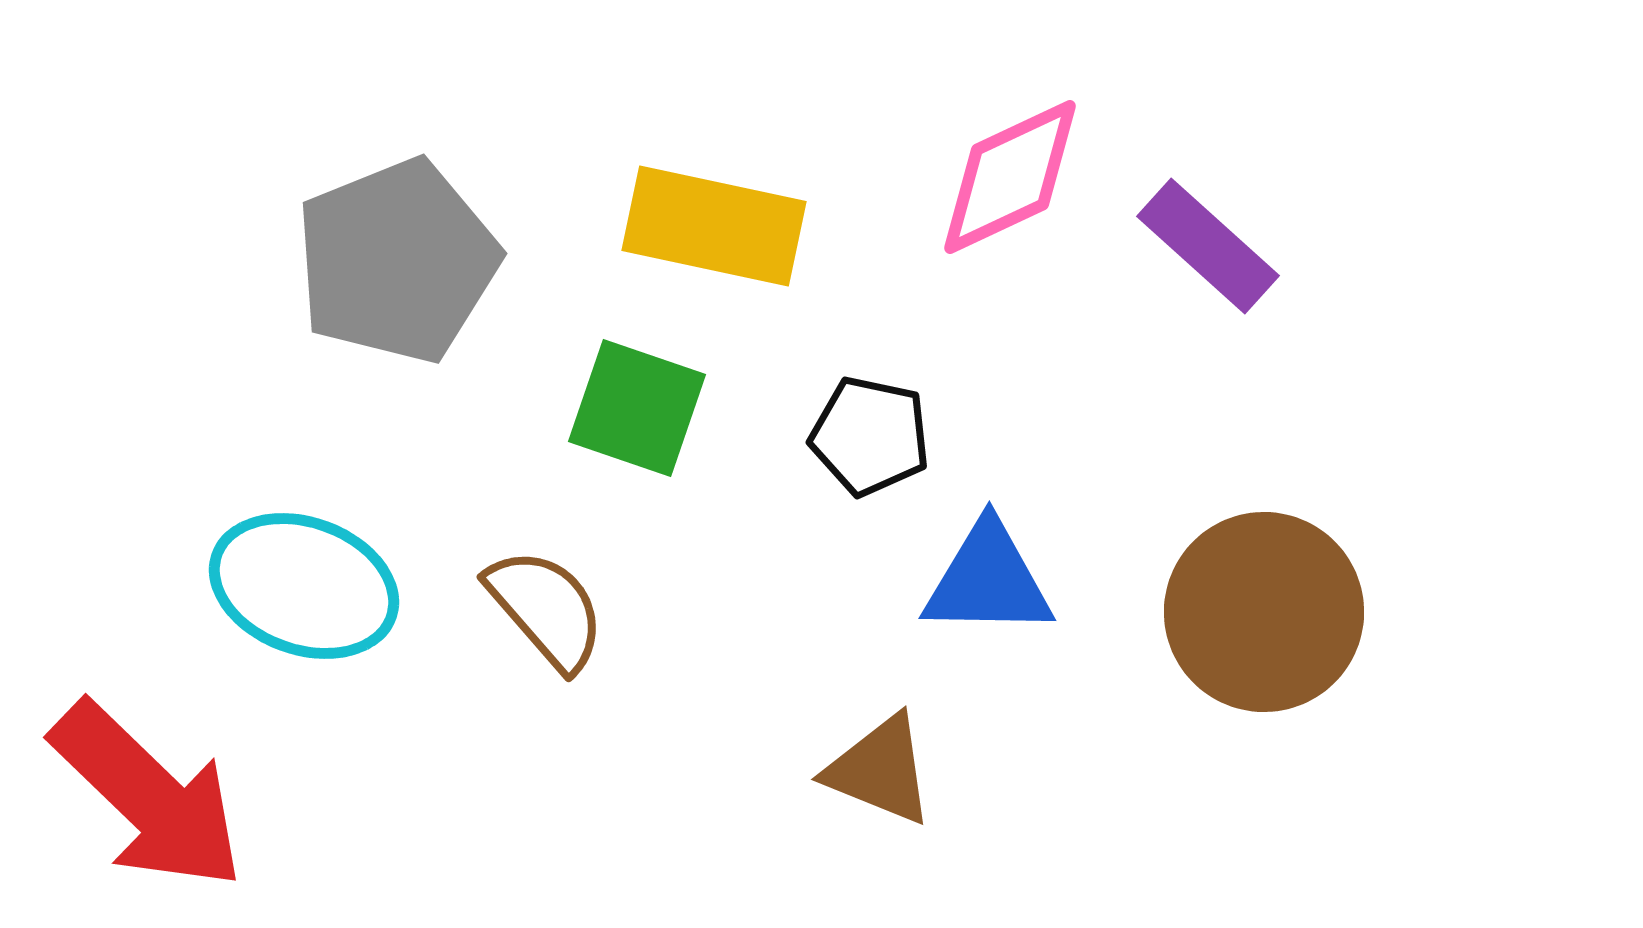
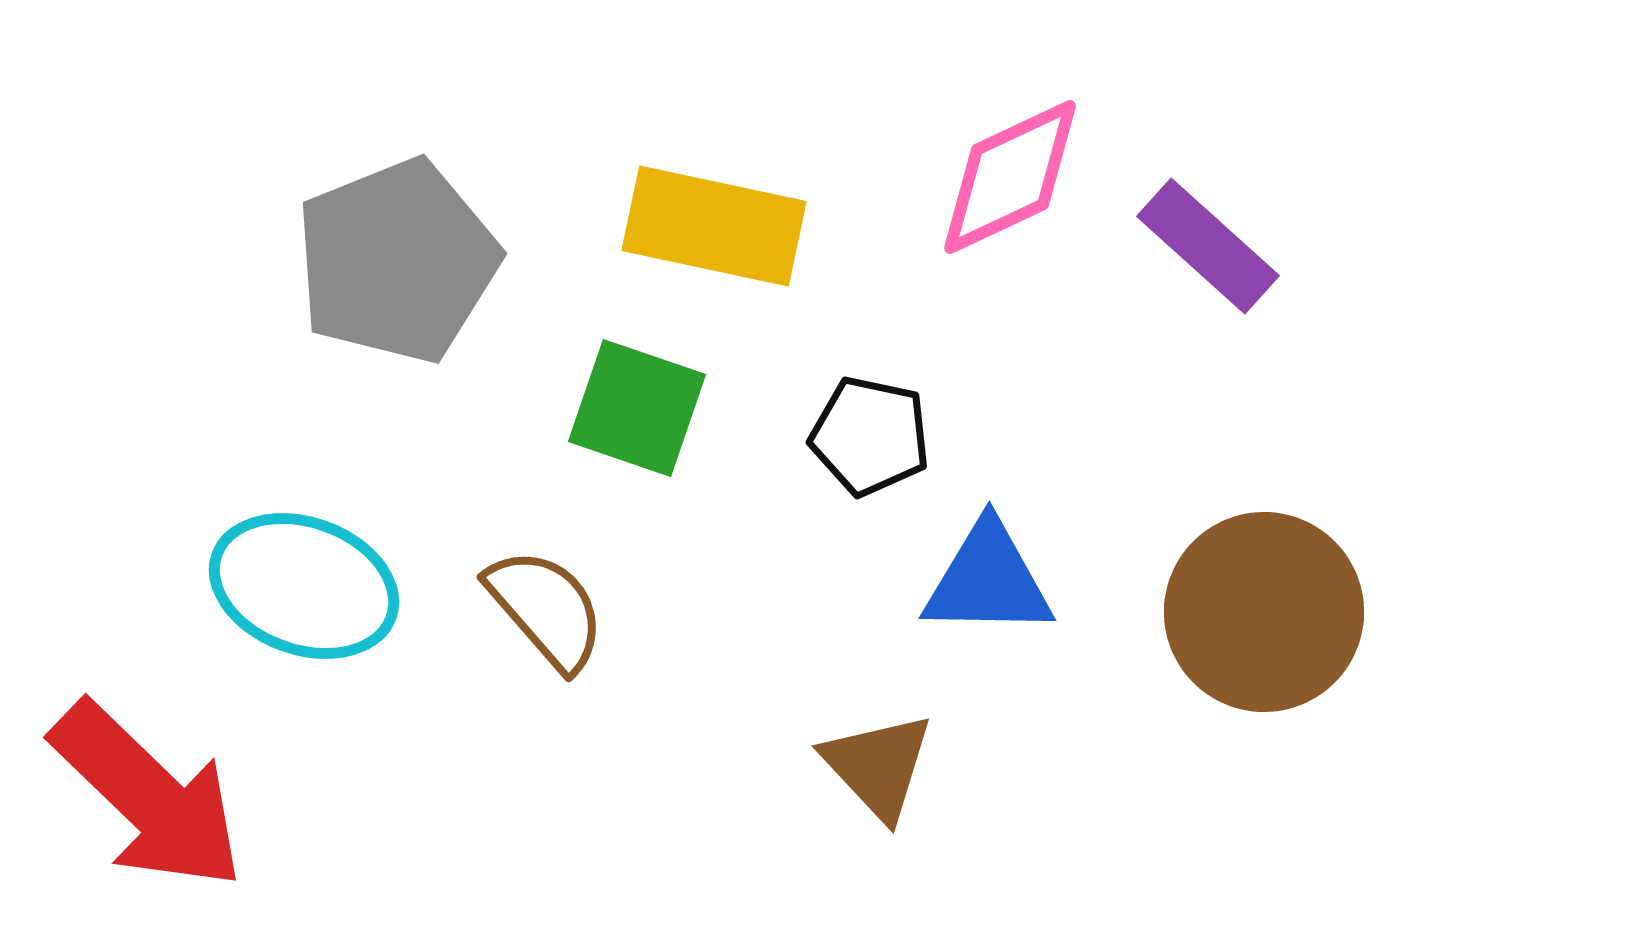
brown triangle: moved 2 px left, 4 px up; rotated 25 degrees clockwise
